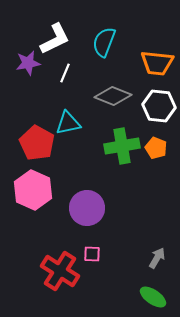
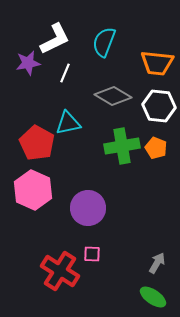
gray diamond: rotated 9 degrees clockwise
purple circle: moved 1 px right
gray arrow: moved 5 px down
